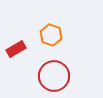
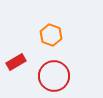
red rectangle: moved 13 px down
